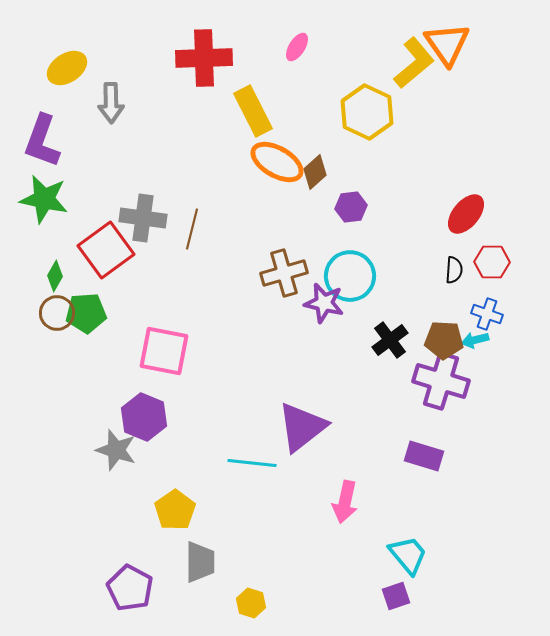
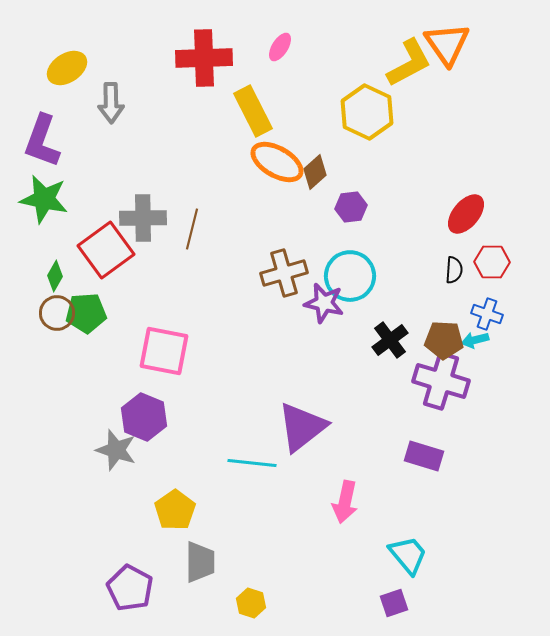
pink ellipse at (297, 47): moved 17 px left
yellow L-shape at (414, 63): moved 5 px left; rotated 12 degrees clockwise
gray cross at (143, 218): rotated 9 degrees counterclockwise
purple square at (396, 596): moved 2 px left, 7 px down
